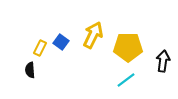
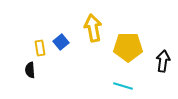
yellow arrow: moved 7 px up; rotated 36 degrees counterclockwise
blue square: rotated 14 degrees clockwise
yellow rectangle: rotated 35 degrees counterclockwise
cyan line: moved 3 px left, 6 px down; rotated 54 degrees clockwise
